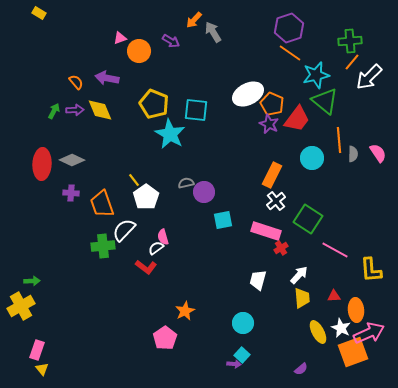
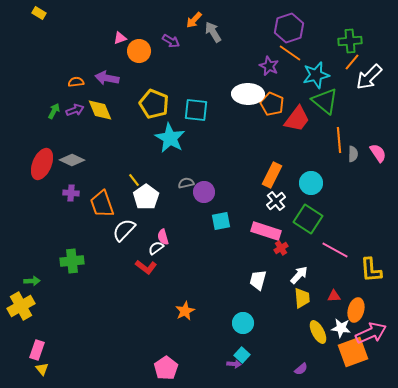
orange semicircle at (76, 82): rotated 56 degrees counterclockwise
white ellipse at (248, 94): rotated 28 degrees clockwise
purple arrow at (75, 110): rotated 18 degrees counterclockwise
purple star at (269, 124): moved 58 px up
cyan star at (170, 134): moved 4 px down
cyan circle at (312, 158): moved 1 px left, 25 px down
red ellipse at (42, 164): rotated 20 degrees clockwise
cyan square at (223, 220): moved 2 px left, 1 px down
green cross at (103, 246): moved 31 px left, 15 px down
orange ellipse at (356, 310): rotated 20 degrees clockwise
white star at (341, 328): rotated 18 degrees counterclockwise
pink arrow at (369, 333): moved 2 px right
pink pentagon at (165, 338): moved 1 px right, 30 px down
